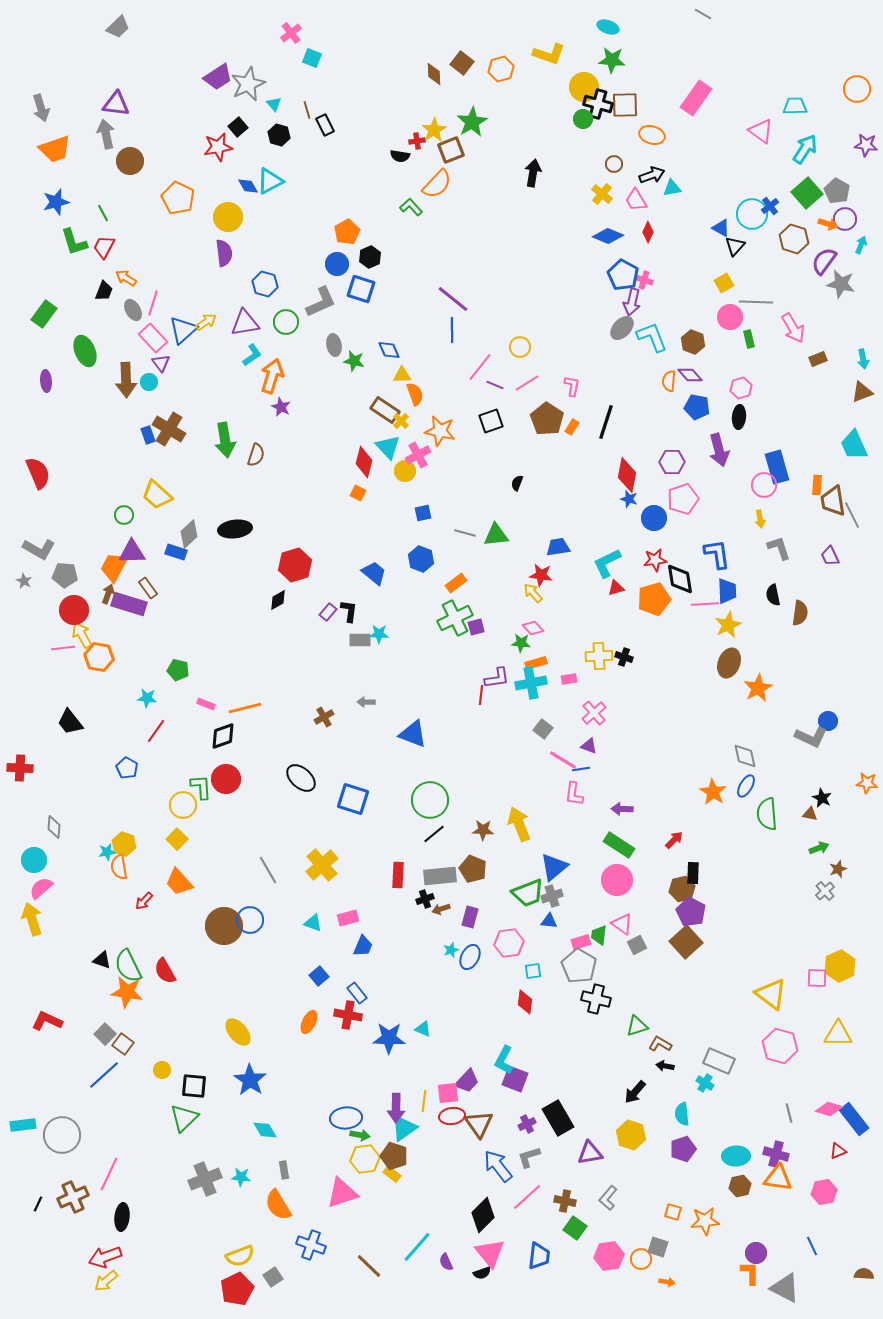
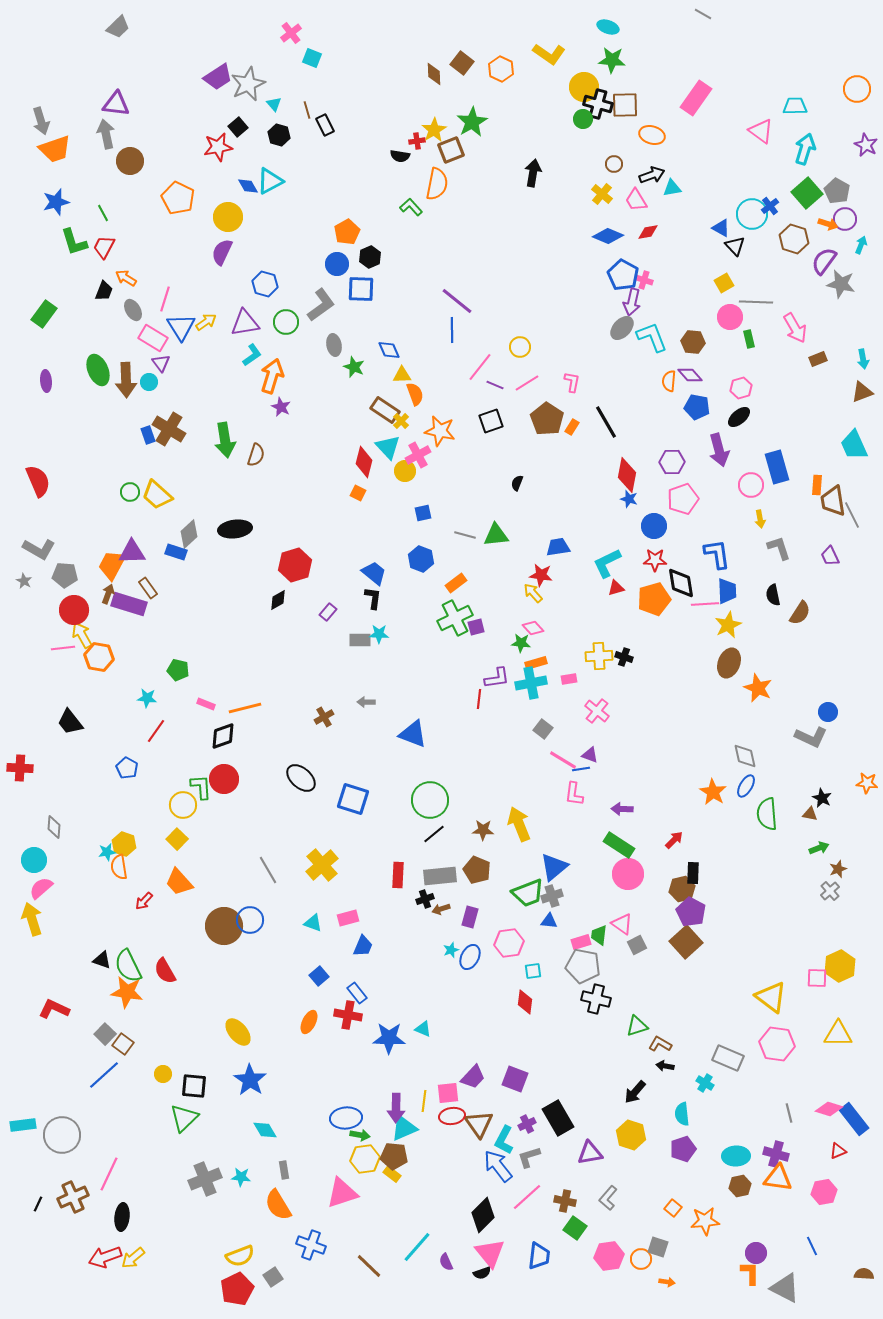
yellow L-shape at (549, 54): rotated 16 degrees clockwise
orange hexagon at (501, 69): rotated 20 degrees counterclockwise
gray arrow at (41, 108): moved 13 px down
purple star at (866, 145): rotated 20 degrees clockwise
cyan arrow at (805, 149): rotated 16 degrees counterclockwise
orange semicircle at (437, 184): rotated 32 degrees counterclockwise
red diamond at (648, 232): rotated 55 degrees clockwise
black triangle at (735, 246): rotated 25 degrees counterclockwise
purple semicircle at (224, 253): moved 2 px left, 1 px up; rotated 148 degrees counterclockwise
blue square at (361, 289): rotated 16 degrees counterclockwise
purple line at (453, 299): moved 4 px right, 2 px down
gray L-shape at (321, 302): moved 3 px down; rotated 12 degrees counterclockwise
pink line at (153, 303): moved 12 px right, 4 px up
pink arrow at (793, 328): moved 2 px right
blue triangle at (183, 330): moved 2 px left, 3 px up; rotated 20 degrees counterclockwise
pink rectangle at (153, 338): rotated 16 degrees counterclockwise
brown hexagon at (693, 342): rotated 15 degrees counterclockwise
green ellipse at (85, 351): moved 13 px right, 19 px down
green star at (354, 361): moved 6 px down; rotated 10 degrees clockwise
pink L-shape at (572, 386): moved 4 px up
black ellipse at (739, 417): rotated 45 degrees clockwise
black line at (606, 422): rotated 48 degrees counterclockwise
red semicircle at (38, 473): moved 8 px down
pink circle at (764, 485): moved 13 px left
green circle at (124, 515): moved 6 px right, 23 px up
blue circle at (654, 518): moved 8 px down
gray line at (465, 533): moved 2 px down
red star at (655, 560): rotated 10 degrees clockwise
orange trapezoid at (114, 567): moved 2 px left, 2 px up
black diamond at (680, 579): moved 1 px right, 4 px down
black L-shape at (349, 611): moved 24 px right, 13 px up
brown semicircle at (800, 613): rotated 25 degrees clockwise
orange star at (758, 688): rotated 20 degrees counterclockwise
red line at (481, 695): moved 2 px left, 4 px down
pink cross at (594, 713): moved 3 px right, 2 px up; rotated 10 degrees counterclockwise
blue circle at (828, 721): moved 9 px up
purple triangle at (589, 746): moved 1 px right, 9 px down
red circle at (226, 779): moved 2 px left
brown pentagon at (473, 869): moved 4 px right, 1 px down
pink circle at (617, 880): moved 11 px right, 6 px up
gray cross at (825, 891): moved 5 px right
gray pentagon at (579, 966): moved 4 px right; rotated 20 degrees counterclockwise
yellow triangle at (771, 994): moved 3 px down
red L-shape at (47, 1021): moved 7 px right, 12 px up
pink hexagon at (780, 1046): moved 3 px left, 2 px up; rotated 8 degrees counterclockwise
cyan L-shape at (504, 1060): moved 80 px down
gray rectangle at (719, 1061): moved 9 px right, 3 px up
yellow circle at (162, 1070): moved 1 px right, 4 px down
purple trapezoid at (467, 1081): moved 6 px right, 4 px up
cyan triangle at (404, 1128): rotated 12 degrees clockwise
brown pentagon at (394, 1156): rotated 12 degrees counterclockwise
orange square at (673, 1212): moved 4 px up; rotated 24 degrees clockwise
yellow arrow at (106, 1281): moved 27 px right, 23 px up
